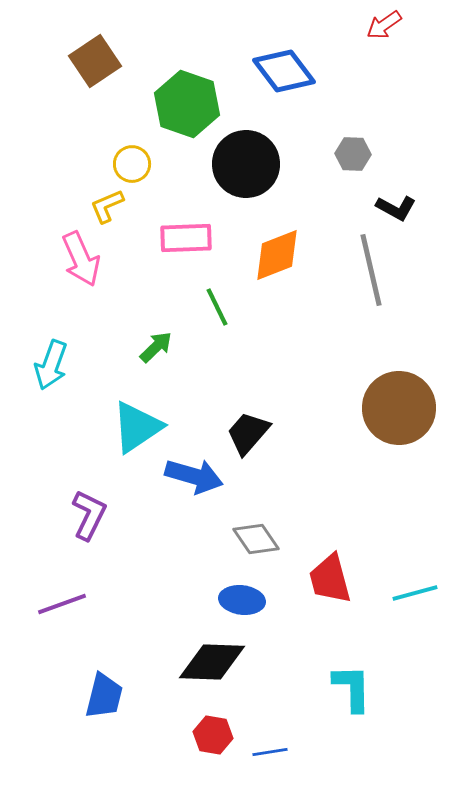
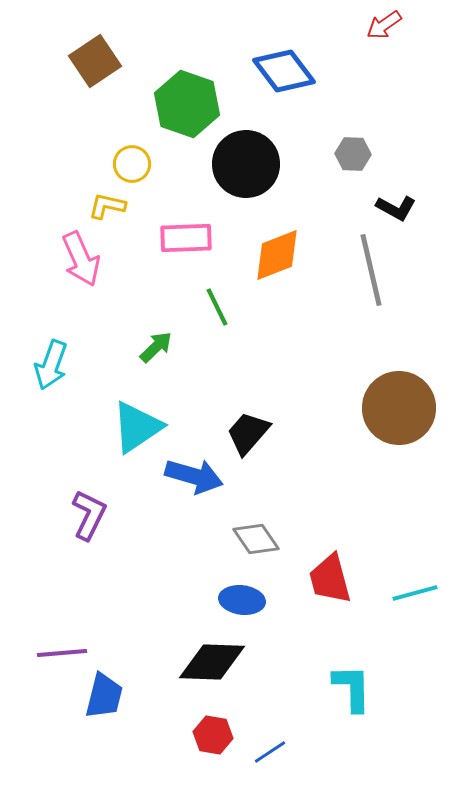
yellow L-shape: rotated 36 degrees clockwise
purple line: moved 49 px down; rotated 15 degrees clockwise
blue line: rotated 24 degrees counterclockwise
